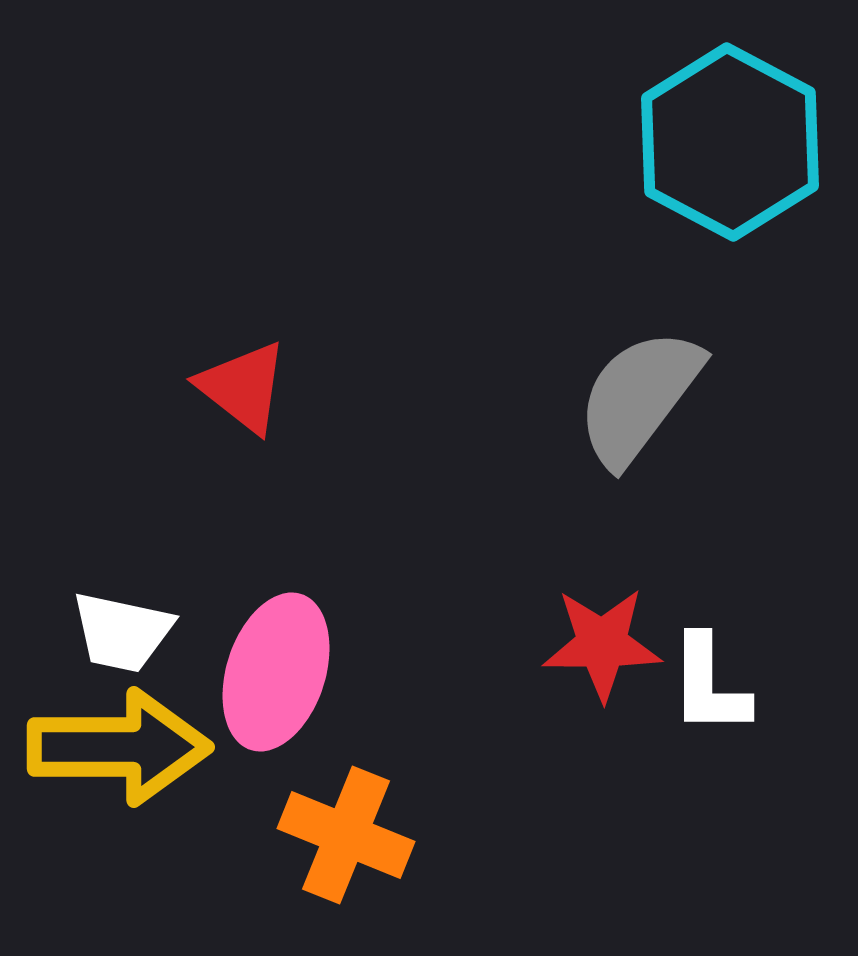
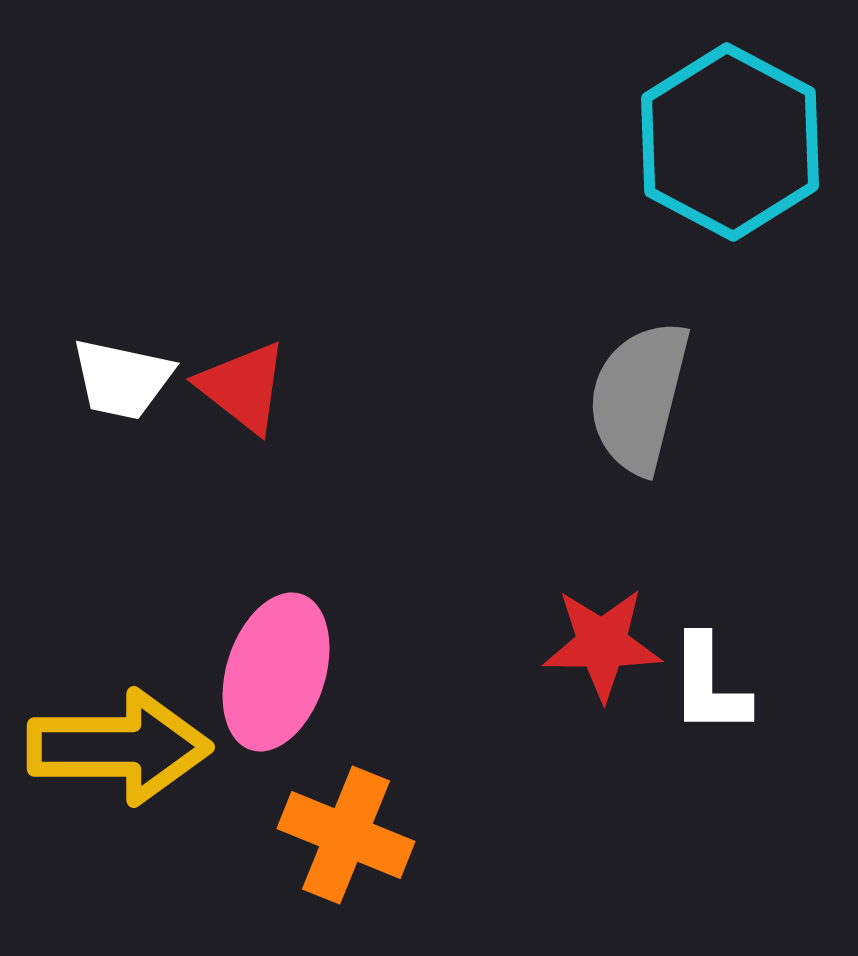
gray semicircle: rotated 23 degrees counterclockwise
white trapezoid: moved 253 px up
